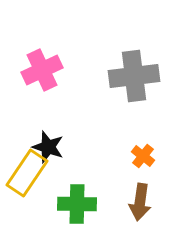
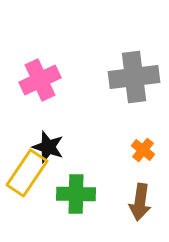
pink cross: moved 2 px left, 10 px down
gray cross: moved 1 px down
orange cross: moved 6 px up
green cross: moved 1 px left, 10 px up
